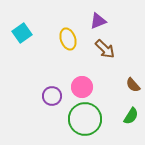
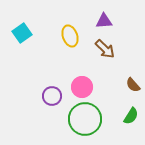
purple triangle: moved 6 px right; rotated 18 degrees clockwise
yellow ellipse: moved 2 px right, 3 px up
